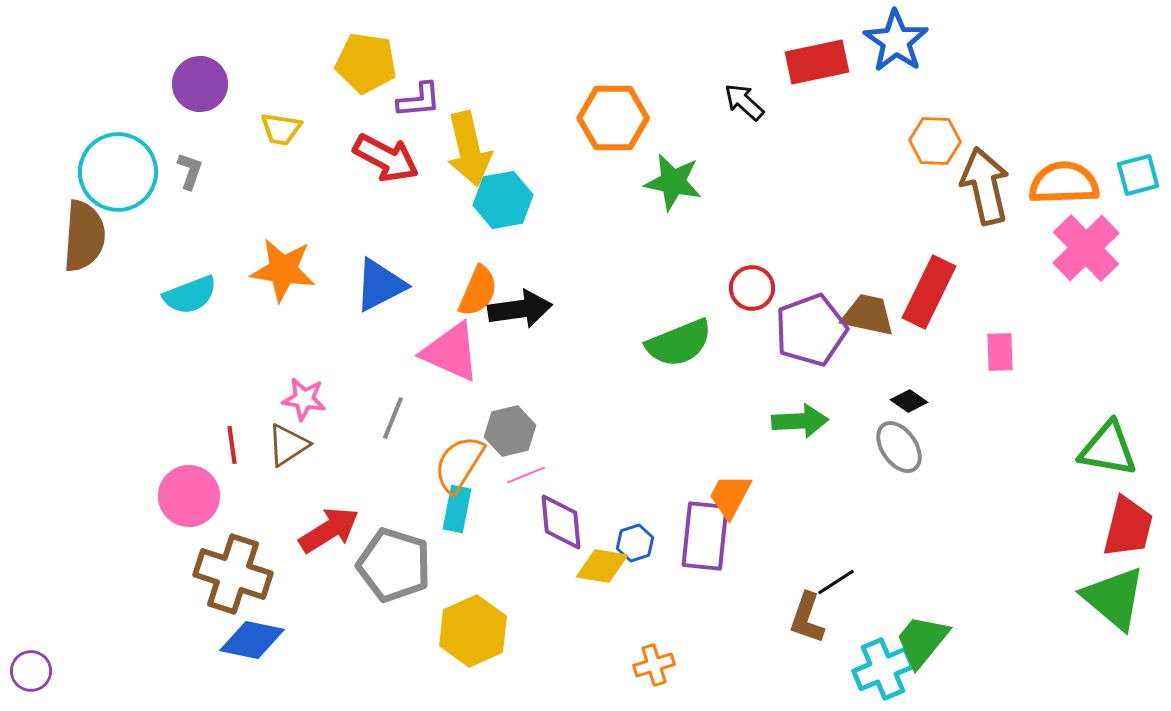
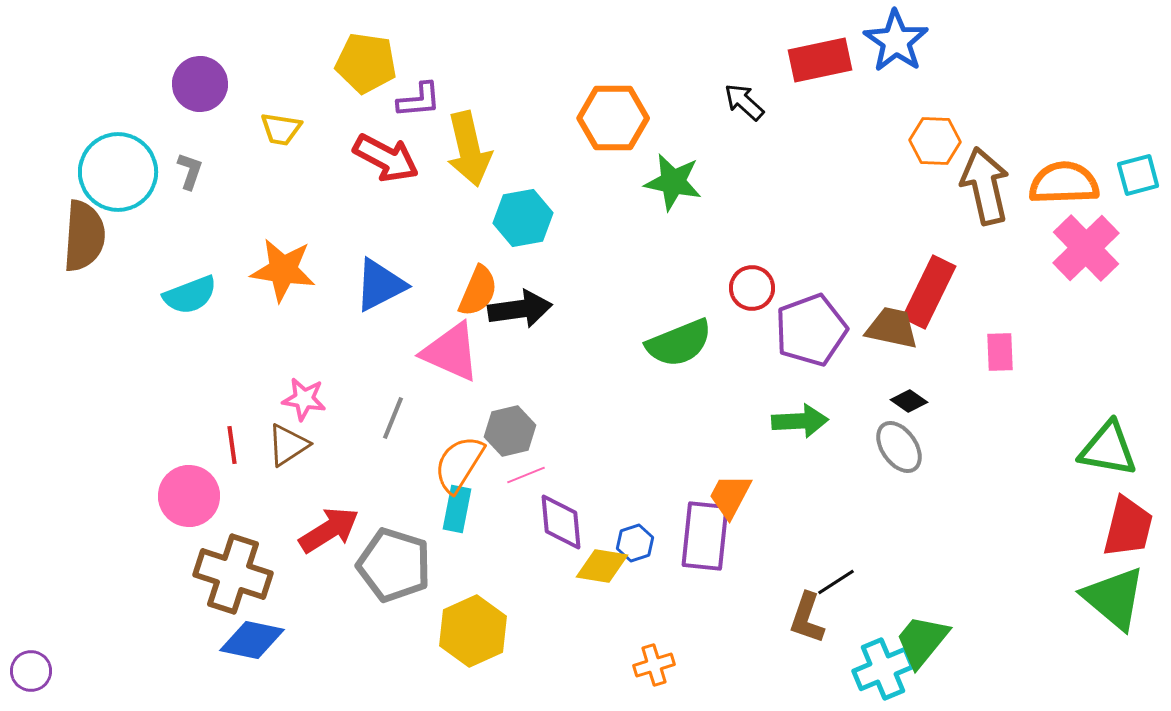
red rectangle at (817, 62): moved 3 px right, 2 px up
cyan hexagon at (503, 200): moved 20 px right, 18 px down
brown trapezoid at (868, 315): moved 24 px right, 13 px down
